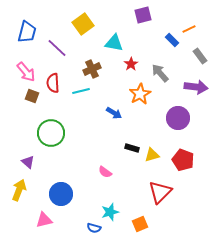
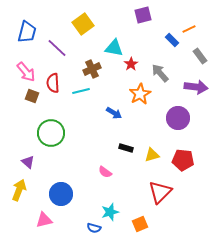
cyan triangle: moved 5 px down
black rectangle: moved 6 px left
red pentagon: rotated 15 degrees counterclockwise
